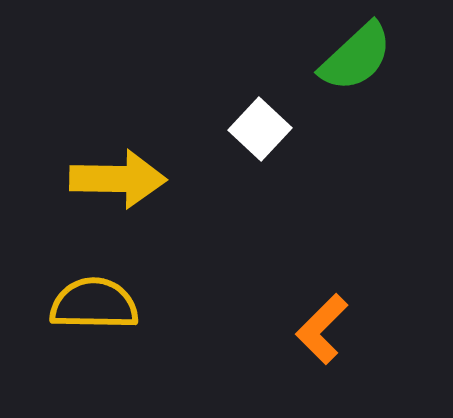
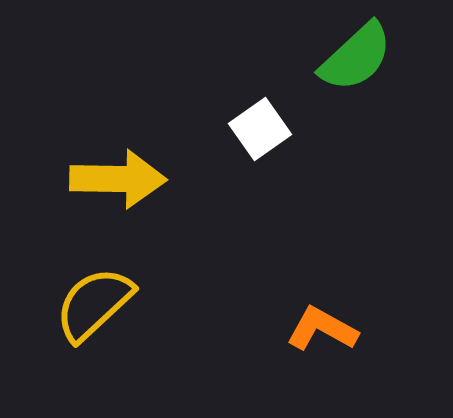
white square: rotated 12 degrees clockwise
yellow semicircle: rotated 44 degrees counterclockwise
orange L-shape: rotated 74 degrees clockwise
